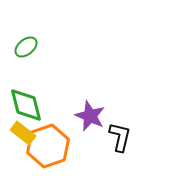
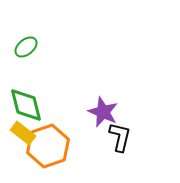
purple star: moved 13 px right, 4 px up
